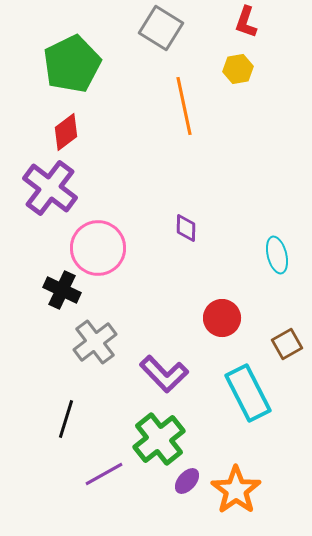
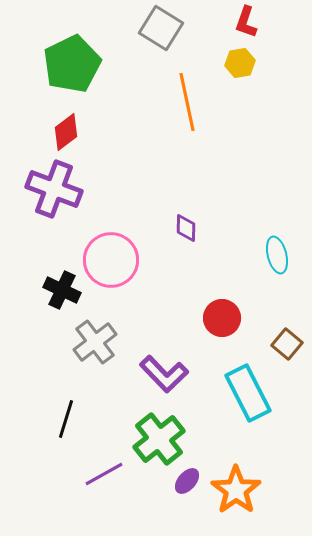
yellow hexagon: moved 2 px right, 6 px up
orange line: moved 3 px right, 4 px up
purple cross: moved 4 px right, 1 px down; rotated 16 degrees counterclockwise
pink circle: moved 13 px right, 12 px down
brown square: rotated 20 degrees counterclockwise
